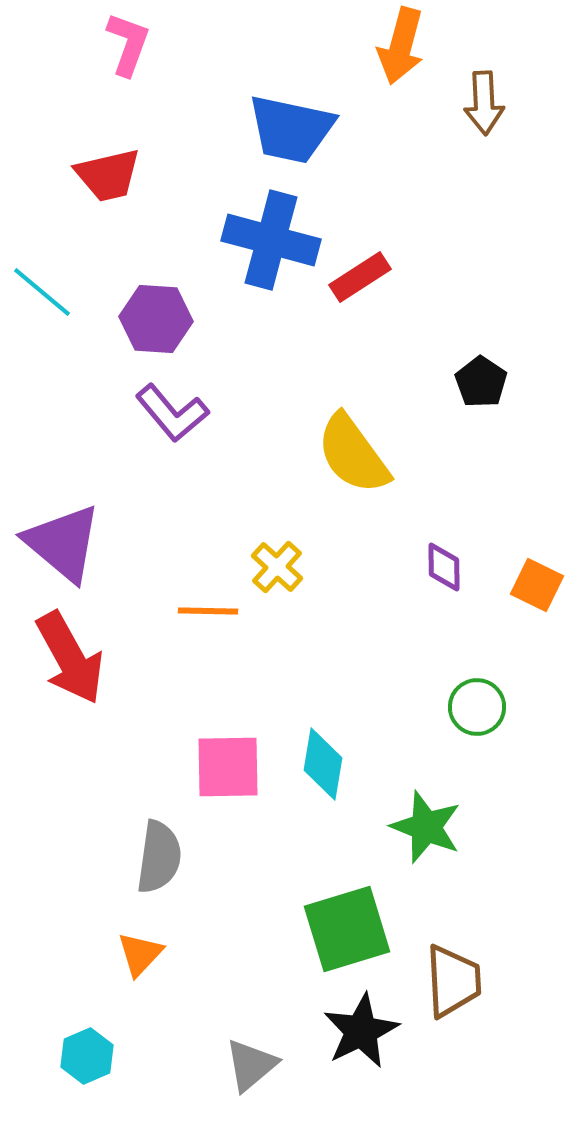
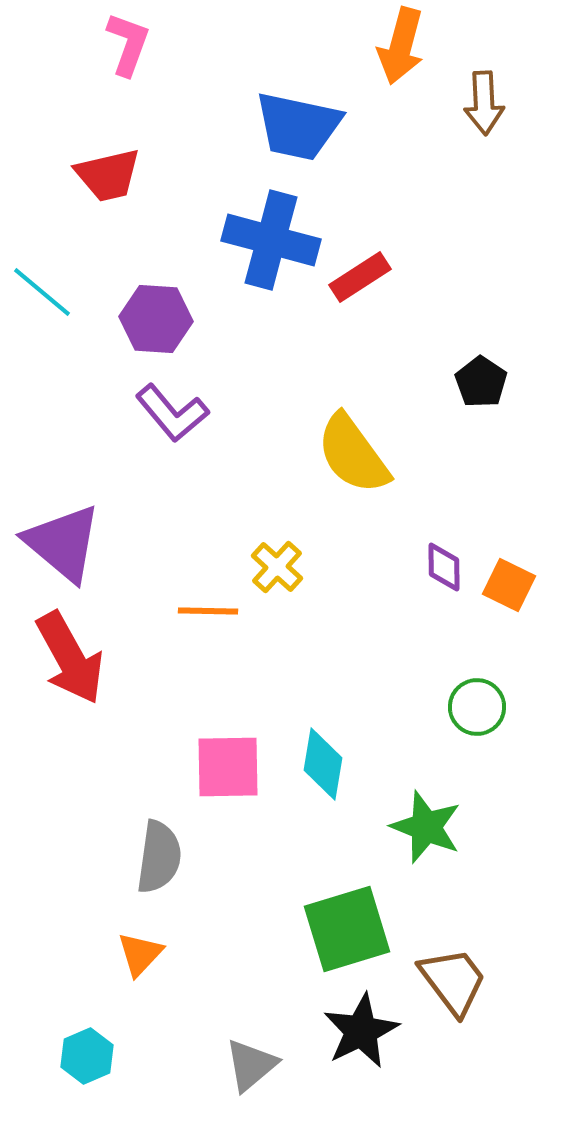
blue trapezoid: moved 7 px right, 3 px up
orange square: moved 28 px left
brown trapezoid: rotated 34 degrees counterclockwise
